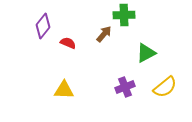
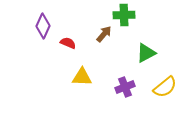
purple diamond: rotated 15 degrees counterclockwise
yellow triangle: moved 18 px right, 13 px up
